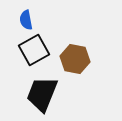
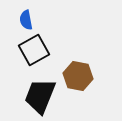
brown hexagon: moved 3 px right, 17 px down
black trapezoid: moved 2 px left, 2 px down
